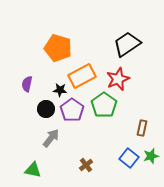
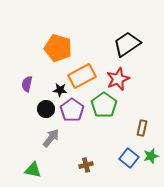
brown cross: rotated 24 degrees clockwise
